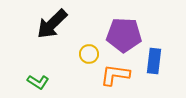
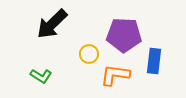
green L-shape: moved 3 px right, 6 px up
